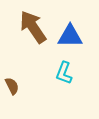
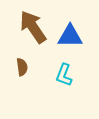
cyan L-shape: moved 2 px down
brown semicircle: moved 10 px right, 19 px up; rotated 18 degrees clockwise
